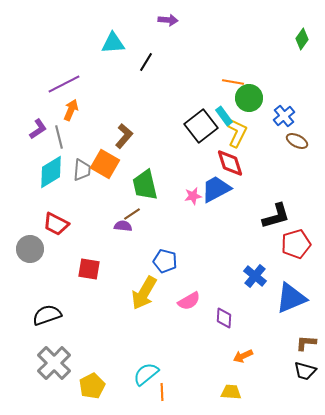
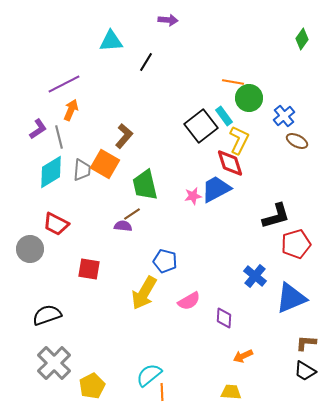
cyan triangle at (113, 43): moved 2 px left, 2 px up
yellow L-shape at (237, 133): moved 2 px right, 7 px down
black trapezoid at (305, 371): rotated 15 degrees clockwise
cyan semicircle at (146, 374): moved 3 px right, 1 px down
